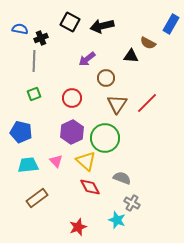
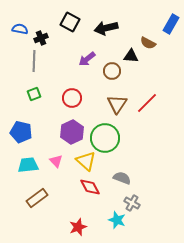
black arrow: moved 4 px right, 2 px down
brown circle: moved 6 px right, 7 px up
